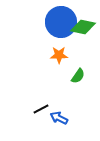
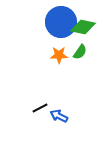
green semicircle: moved 2 px right, 24 px up
black line: moved 1 px left, 1 px up
blue arrow: moved 2 px up
